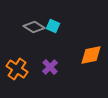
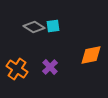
cyan square: rotated 32 degrees counterclockwise
